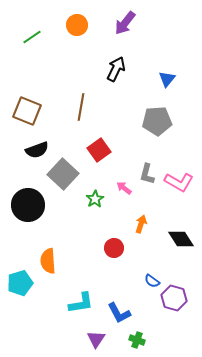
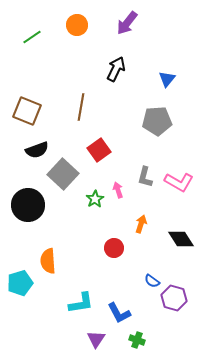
purple arrow: moved 2 px right
gray L-shape: moved 2 px left, 3 px down
pink arrow: moved 6 px left, 2 px down; rotated 35 degrees clockwise
